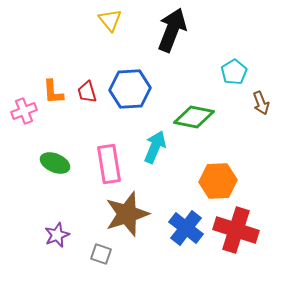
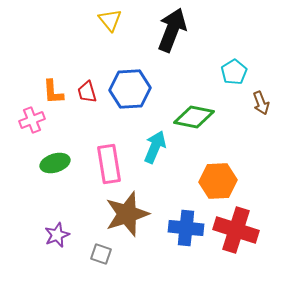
pink cross: moved 8 px right, 9 px down
green ellipse: rotated 40 degrees counterclockwise
blue cross: rotated 32 degrees counterclockwise
